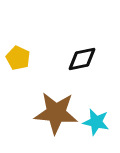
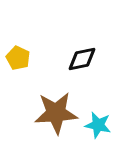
brown star: rotated 9 degrees counterclockwise
cyan star: moved 2 px right, 3 px down
